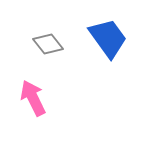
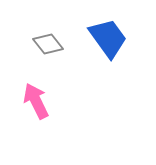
pink arrow: moved 3 px right, 3 px down
